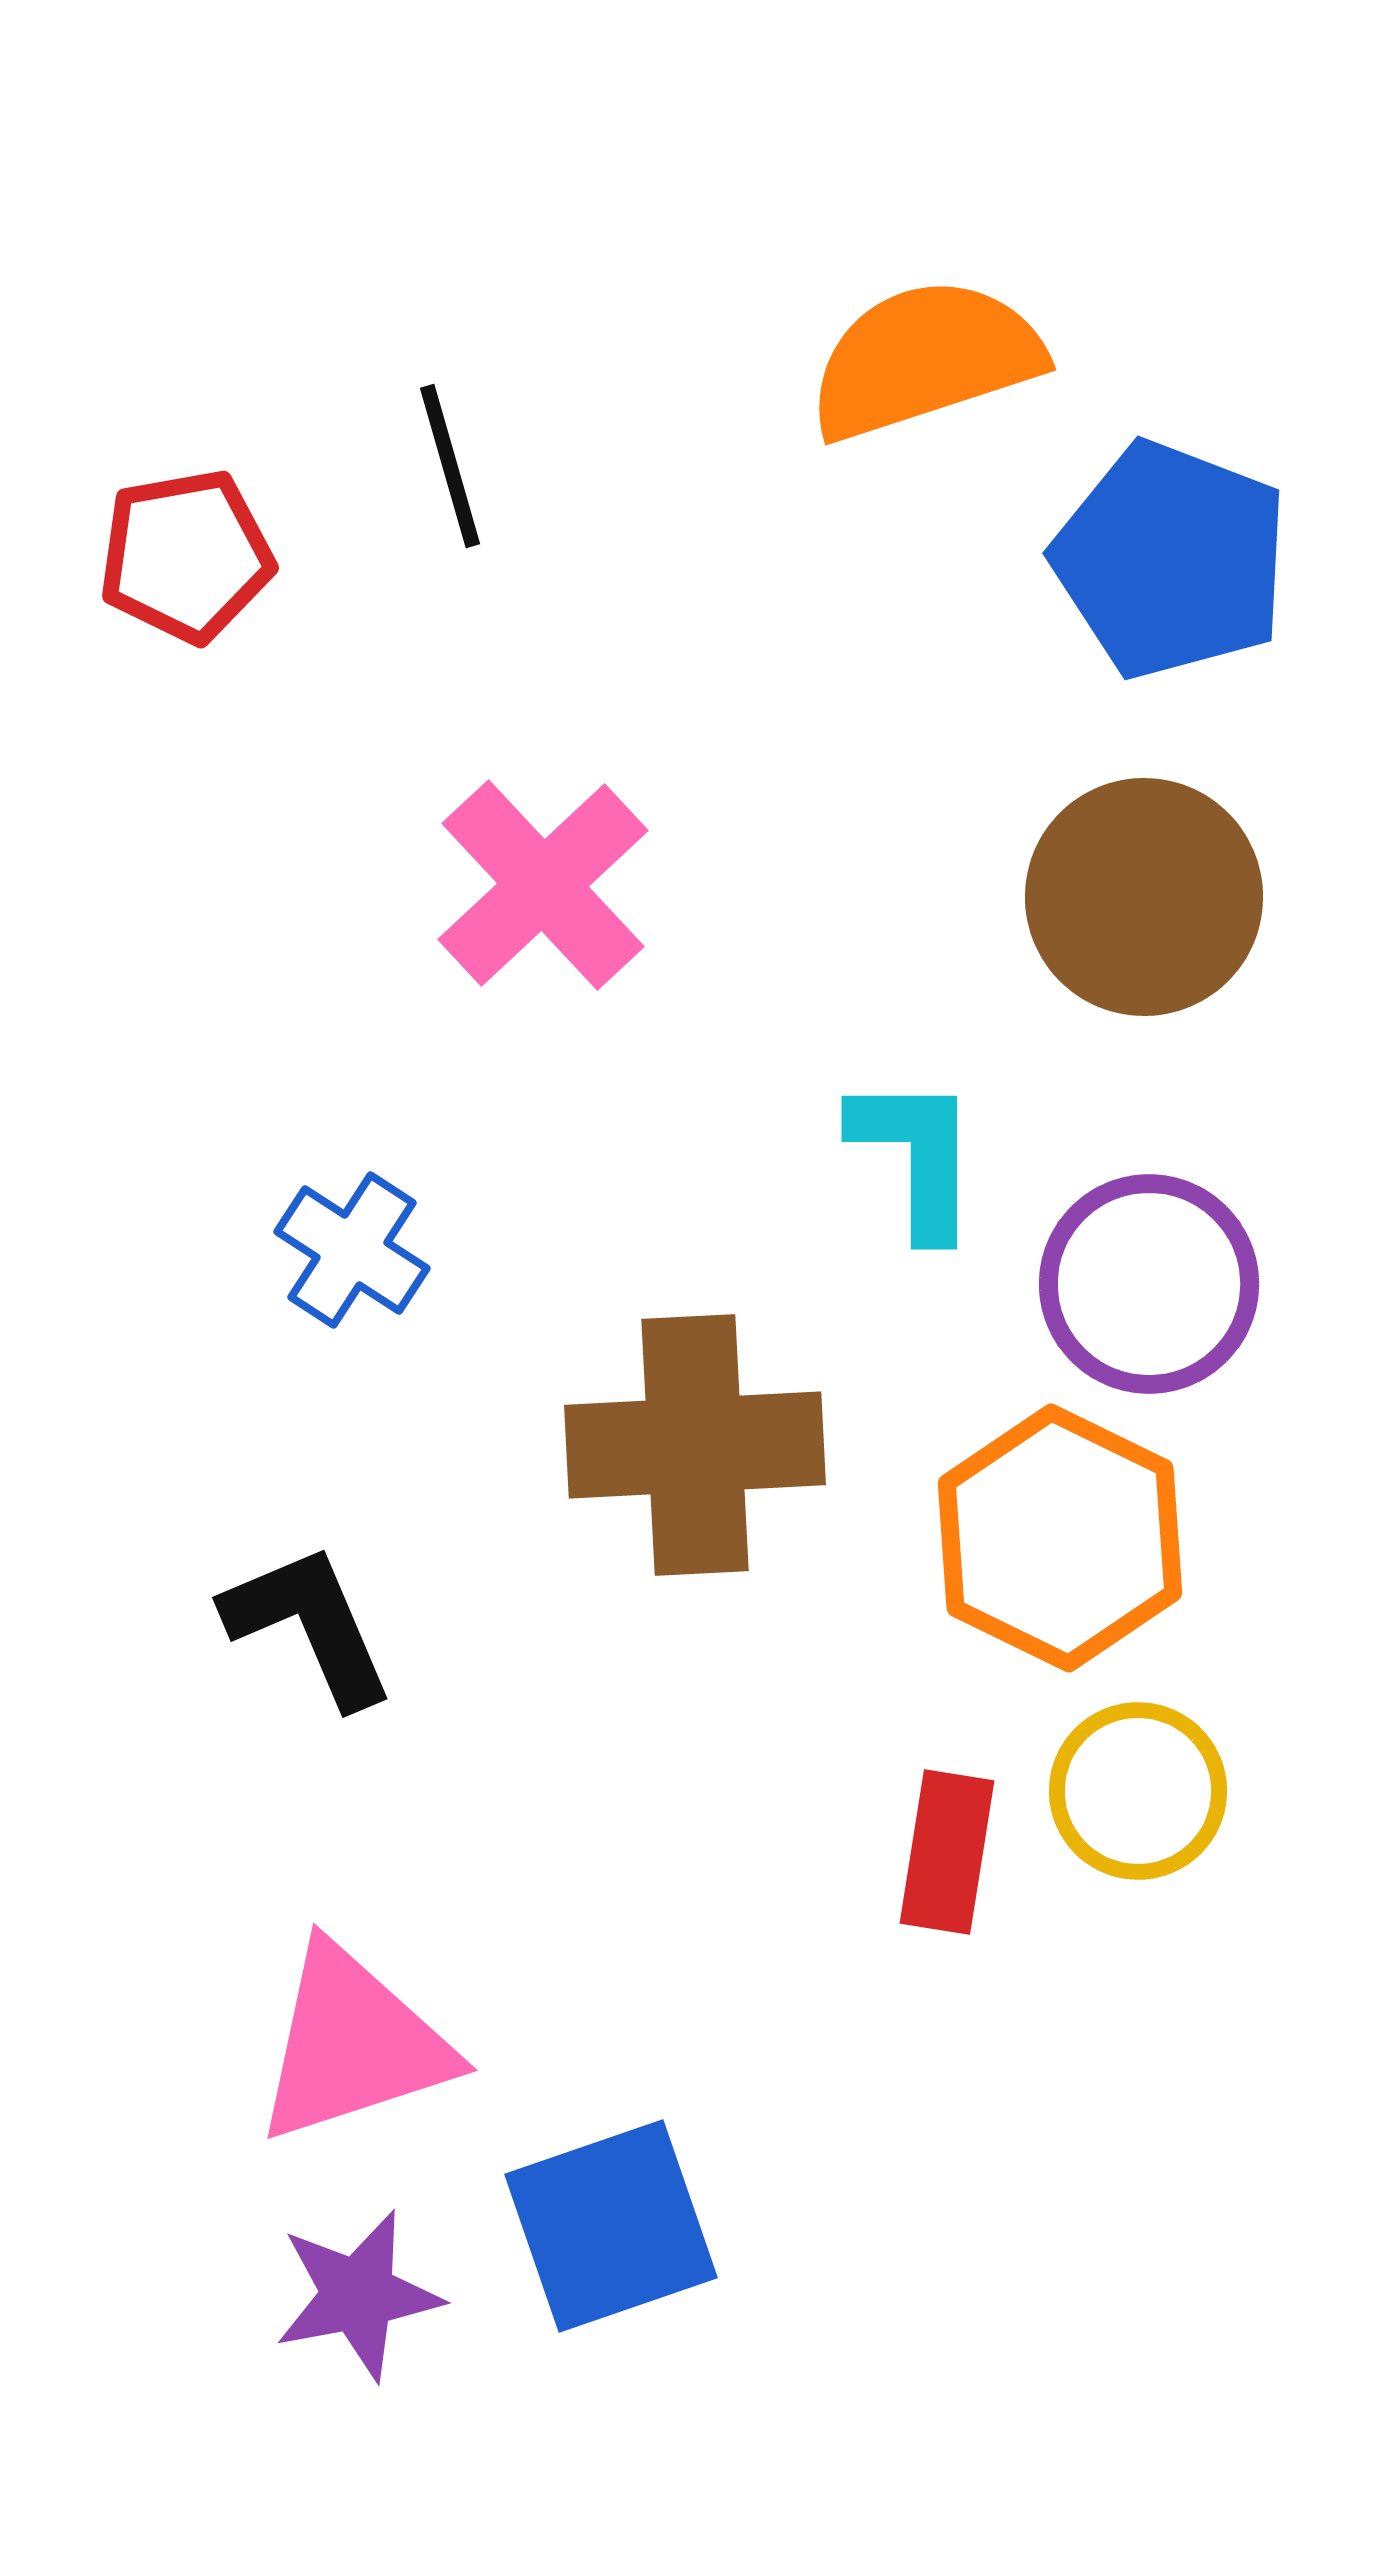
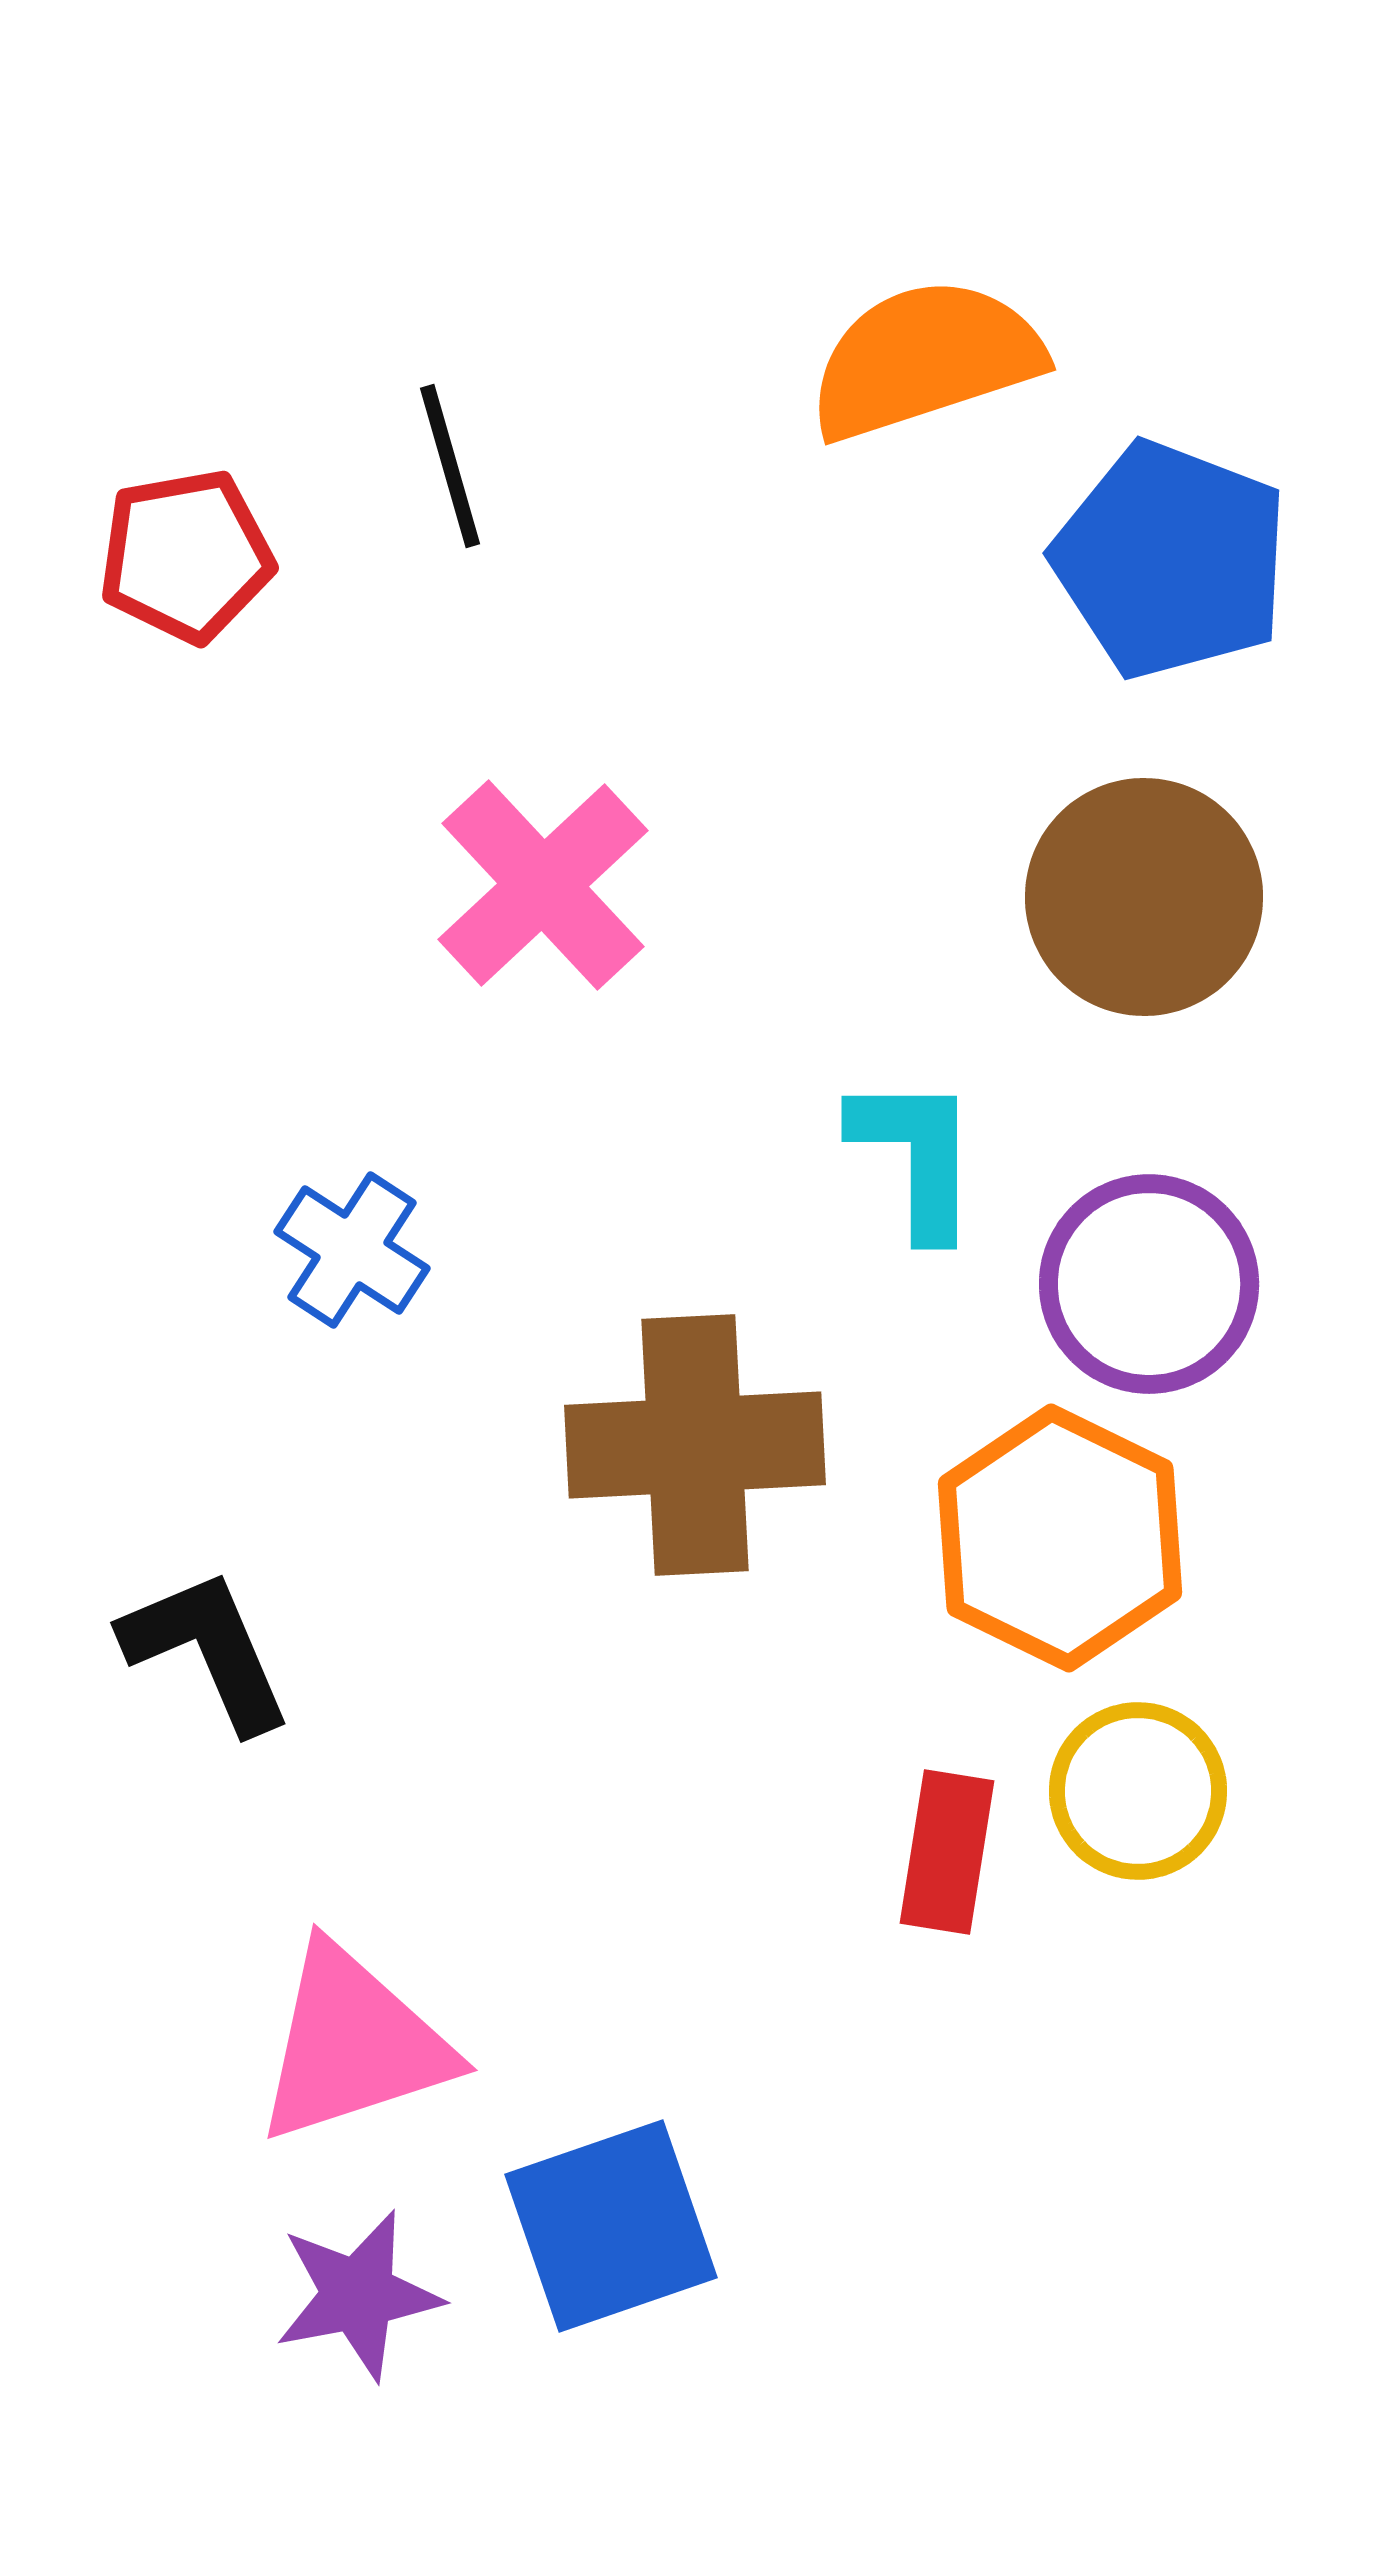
black L-shape: moved 102 px left, 25 px down
